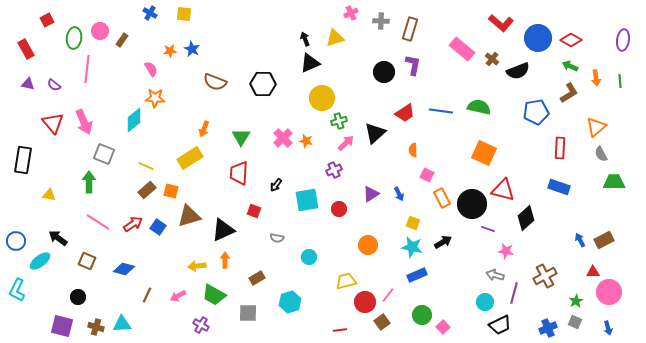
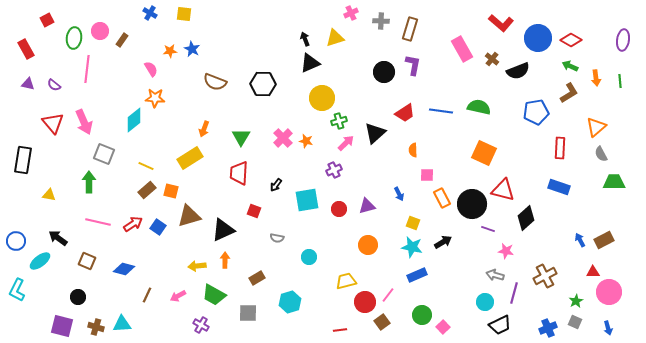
pink rectangle at (462, 49): rotated 20 degrees clockwise
pink square at (427, 175): rotated 24 degrees counterclockwise
purple triangle at (371, 194): moved 4 px left, 12 px down; rotated 18 degrees clockwise
pink line at (98, 222): rotated 20 degrees counterclockwise
